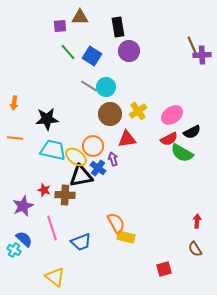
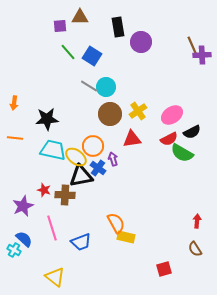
purple circle: moved 12 px right, 9 px up
red triangle: moved 5 px right
